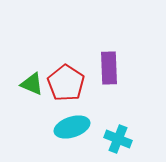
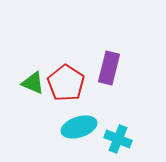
purple rectangle: rotated 16 degrees clockwise
green triangle: moved 1 px right, 1 px up
cyan ellipse: moved 7 px right
